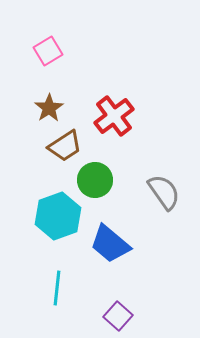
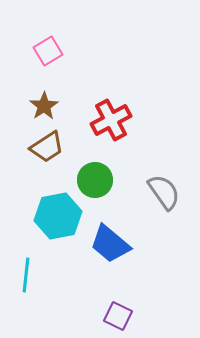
brown star: moved 5 px left, 2 px up
red cross: moved 3 px left, 4 px down; rotated 9 degrees clockwise
brown trapezoid: moved 18 px left, 1 px down
cyan hexagon: rotated 9 degrees clockwise
cyan line: moved 31 px left, 13 px up
purple square: rotated 16 degrees counterclockwise
